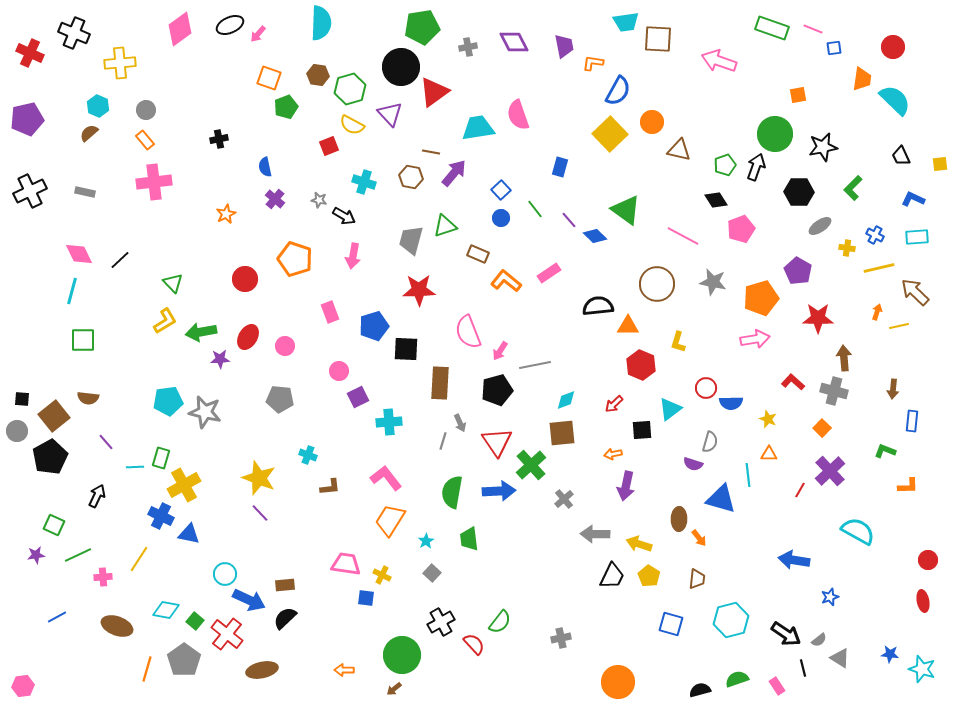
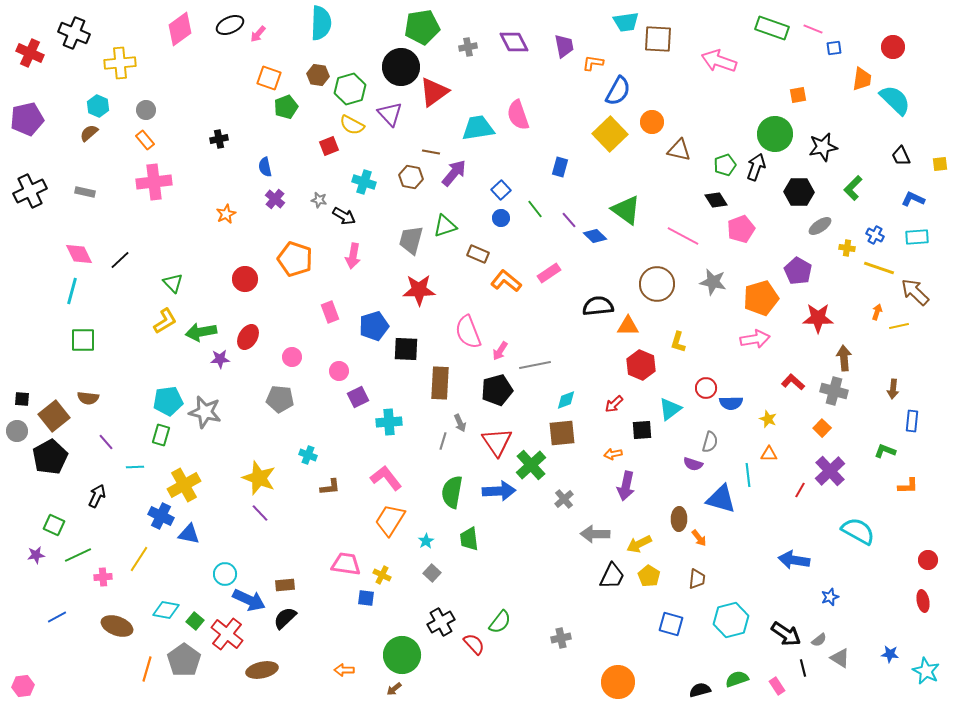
yellow line at (879, 268): rotated 32 degrees clockwise
pink circle at (285, 346): moved 7 px right, 11 px down
green rectangle at (161, 458): moved 23 px up
yellow arrow at (639, 544): rotated 45 degrees counterclockwise
cyan star at (922, 669): moved 4 px right, 2 px down; rotated 8 degrees clockwise
